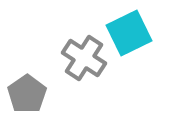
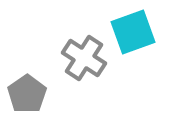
cyan square: moved 4 px right, 1 px up; rotated 6 degrees clockwise
